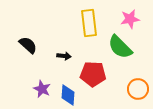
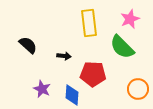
pink star: rotated 12 degrees counterclockwise
green semicircle: moved 2 px right
blue diamond: moved 4 px right
